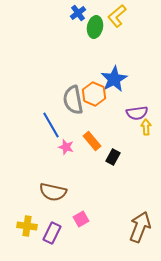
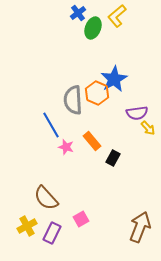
green ellipse: moved 2 px left, 1 px down; rotated 10 degrees clockwise
orange hexagon: moved 3 px right, 1 px up
gray semicircle: rotated 8 degrees clockwise
yellow arrow: moved 2 px right, 1 px down; rotated 140 degrees clockwise
black rectangle: moved 1 px down
brown semicircle: moved 7 px left, 6 px down; rotated 36 degrees clockwise
yellow cross: rotated 36 degrees counterclockwise
